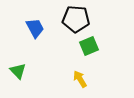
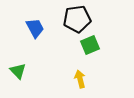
black pentagon: moved 1 px right; rotated 12 degrees counterclockwise
green square: moved 1 px right, 1 px up
yellow arrow: rotated 18 degrees clockwise
